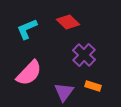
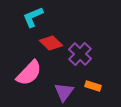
red diamond: moved 17 px left, 21 px down
cyan L-shape: moved 6 px right, 12 px up
purple cross: moved 4 px left, 1 px up
